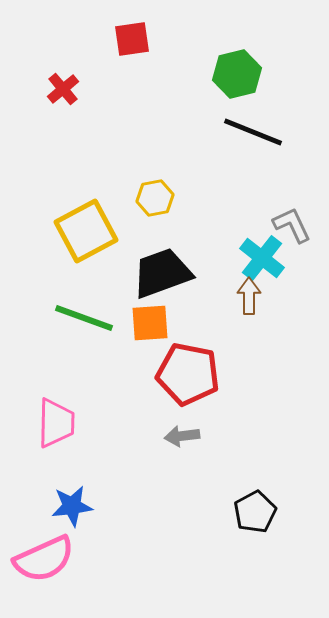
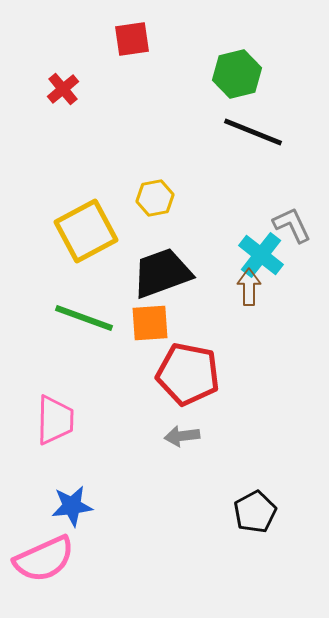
cyan cross: moved 1 px left, 3 px up
brown arrow: moved 9 px up
pink trapezoid: moved 1 px left, 3 px up
